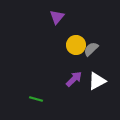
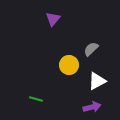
purple triangle: moved 4 px left, 2 px down
yellow circle: moved 7 px left, 20 px down
purple arrow: moved 18 px right, 28 px down; rotated 30 degrees clockwise
